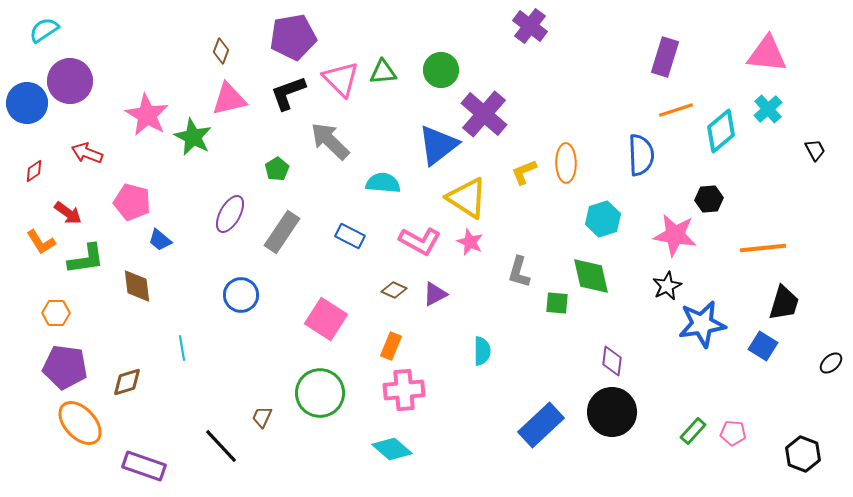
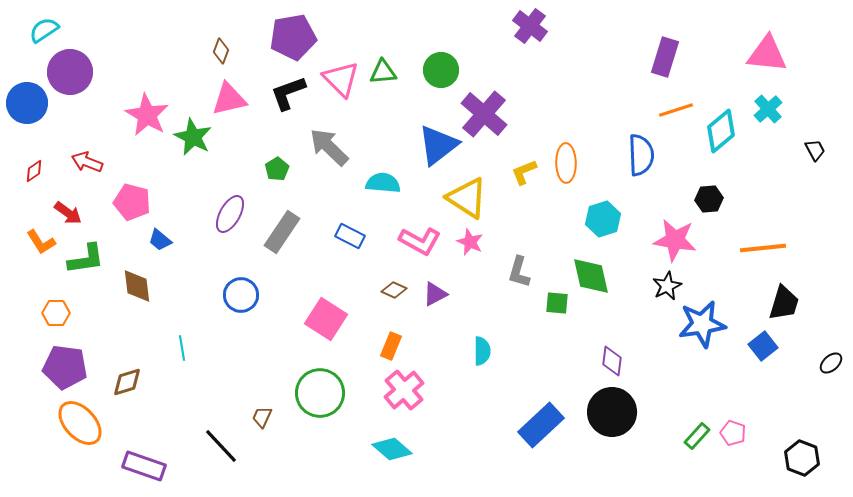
purple circle at (70, 81): moved 9 px up
gray arrow at (330, 141): moved 1 px left, 6 px down
red arrow at (87, 153): moved 9 px down
pink star at (675, 235): moved 5 px down
blue square at (763, 346): rotated 20 degrees clockwise
pink cross at (404, 390): rotated 36 degrees counterclockwise
green rectangle at (693, 431): moved 4 px right, 5 px down
pink pentagon at (733, 433): rotated 15 degrees clockwise
black hexagon at (803, 454): moved 1 px left, 4 px down
